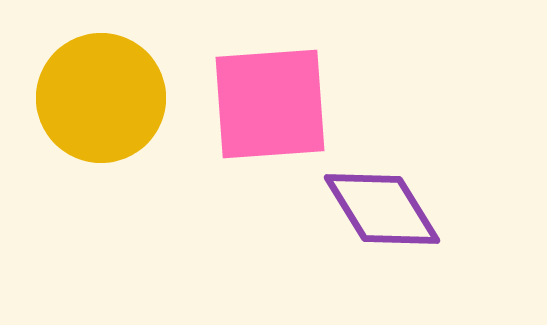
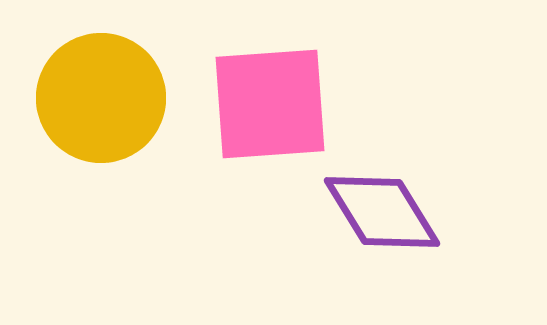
purple diamond: moved 3 px down
